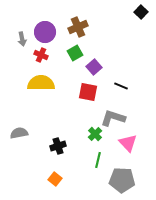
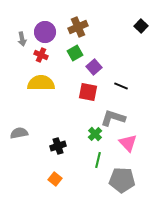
black square: moved 14 px down
